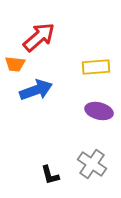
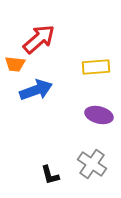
red arrow: moved 2 px down
purple ellipse: moved 4 px down
